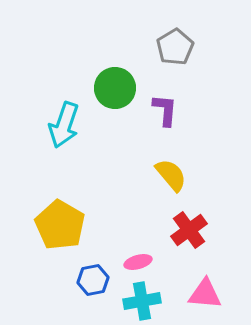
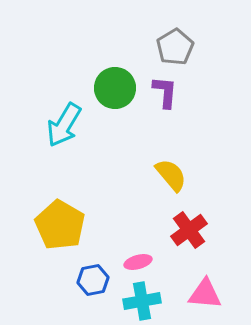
purple L-shape: moved 18 px up
cyan arrow: rotated 12 degrees clockwise
